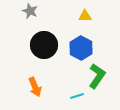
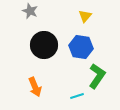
yellow triangle: rotated 48 degrees counterclockwise
blue hexagon: moved 1 px up; rotated 20 degrees counterclockwise
